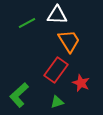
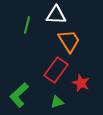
white triangle: moved 1 px left
green line: moved 2 px down; rotated 48 degrees counterclockwise
